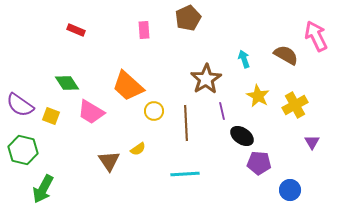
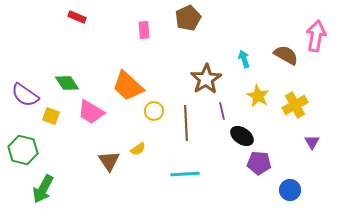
red rectangle: moved 1 px right, 13 px up
pink arrow: rotated 36 degrees clockwise
purple semicircle: moved 5 px right, 10 px up
